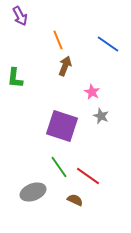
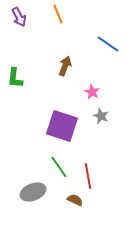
purple arrow: moved 1 px left, 1 px down
orange line: moved 26 px up
red line: rotated 45 degrees clockwise
